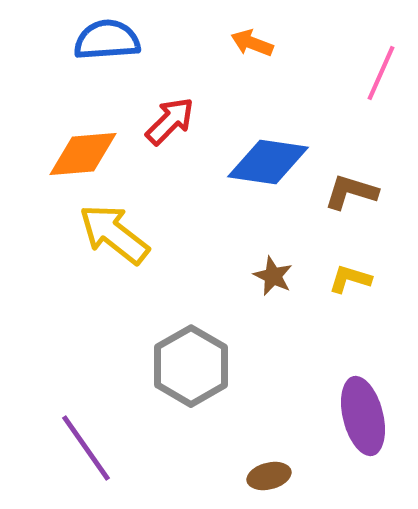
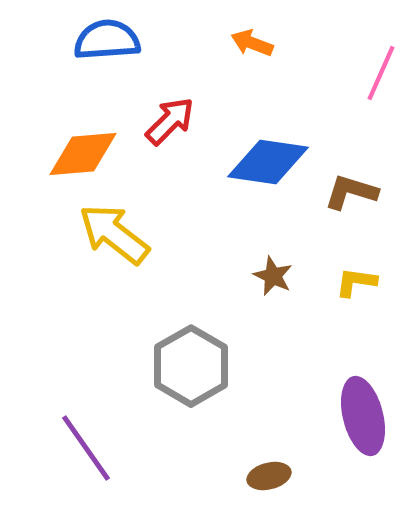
yellow L-shape: moved 6 px right, 3 px down; rotated 9 degrees counterclockwise
